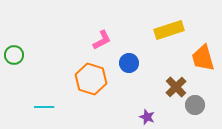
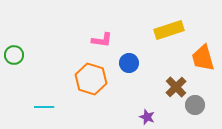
pink L-shape: rotated 35 degrees clockwise
